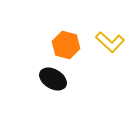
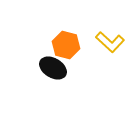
black ellipse: moved 11 px up
